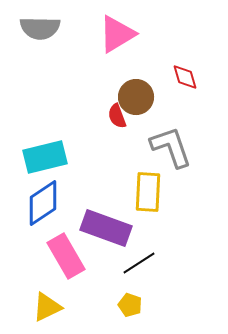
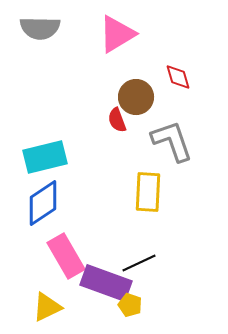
red diamond: moved 7 px left
red semicircle: moved 4 px down
gray L-shape: moved 1 px right, 6 px up
purple rectangle: moved 55 px down
black line: rotated 8 degrees clockwise
